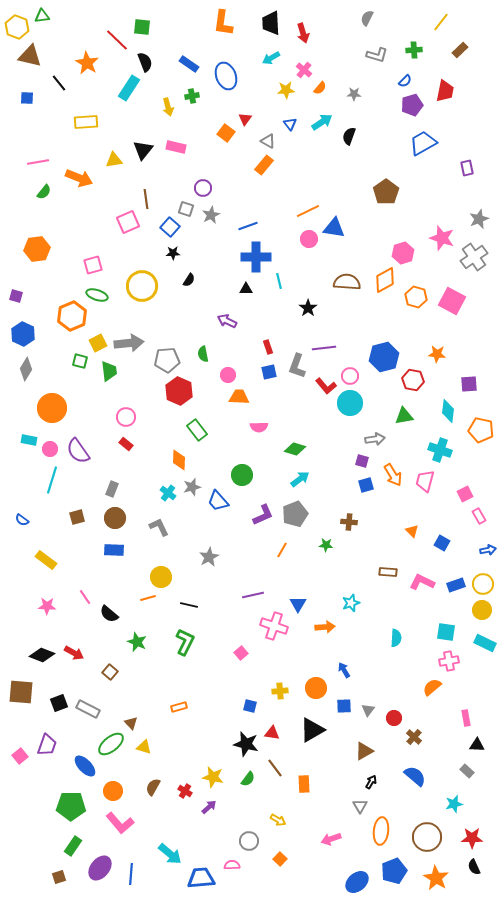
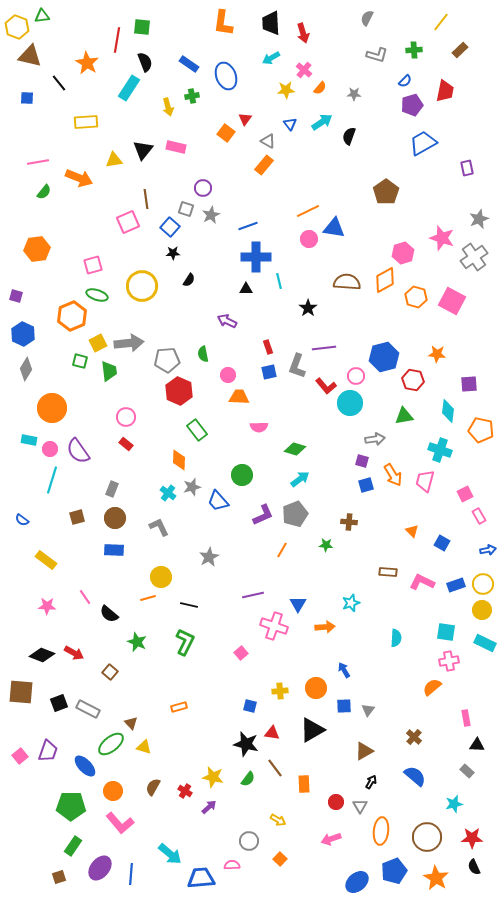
red line at (117, 40): rotated 55 degrees clockwise
pink circle at (350, 376): moved 6 px right
red circle at (394, 718): moved 58 px left, 84 px down
purple trapezoid at (47, 745): moved 1 px right, 6 px down
